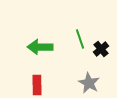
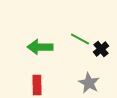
green line: rotated 42 degrees counterclockwise
